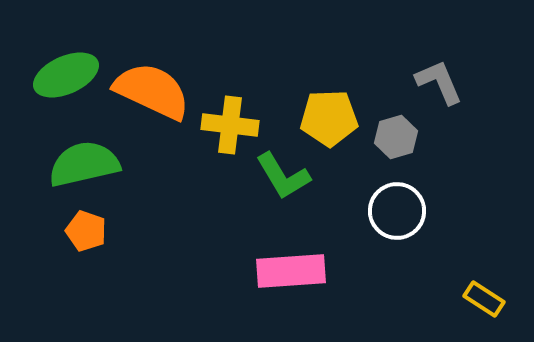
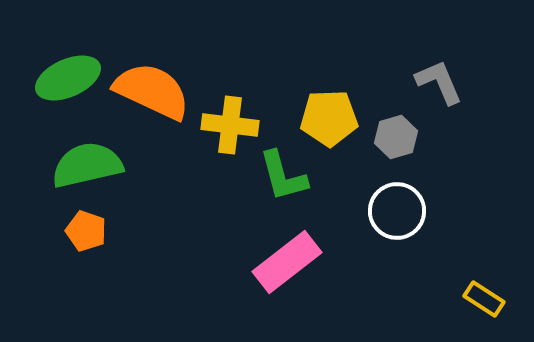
green ellipse: moved 2 px right, 3 px down
green semicircle: moved 3 px right, 1 px down
green L-shape: rotated 16 degrees clockwise
pink rectangle: moved 4 px left, 9 px up; rotated 34 degrees counterclockwise
